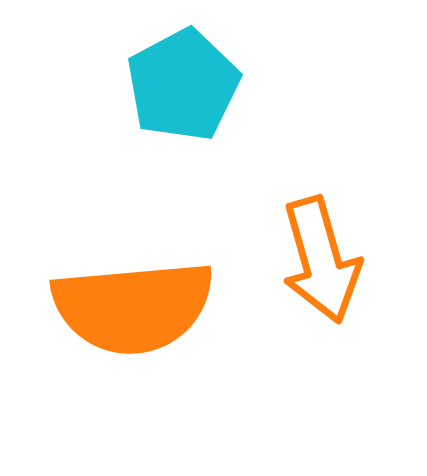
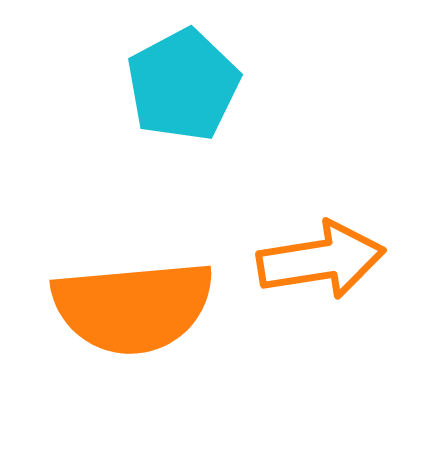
orange arrow: rotated 83 degrees counterclockwise
